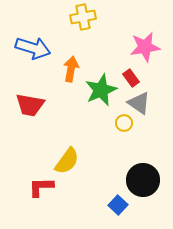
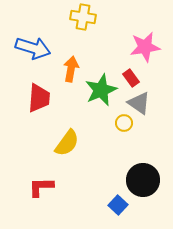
yellow cross: rotated 20 degrees clockwise
red trapezoid: moved 9 px right, 7 px up; rotated 96 degrees counterclockwise
yellow semicircle: moved 18 px up
